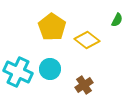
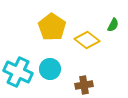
green semicircle: moved 4 px left, 5 px down
brown cross: rotated 24 degrees clockwise
